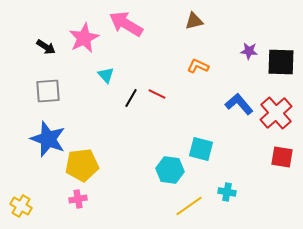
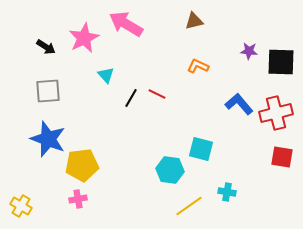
red cross: rotated 28 degrees clockwise
